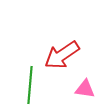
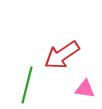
green line: moved 3 px left; rotated 9 degrees clockwise
